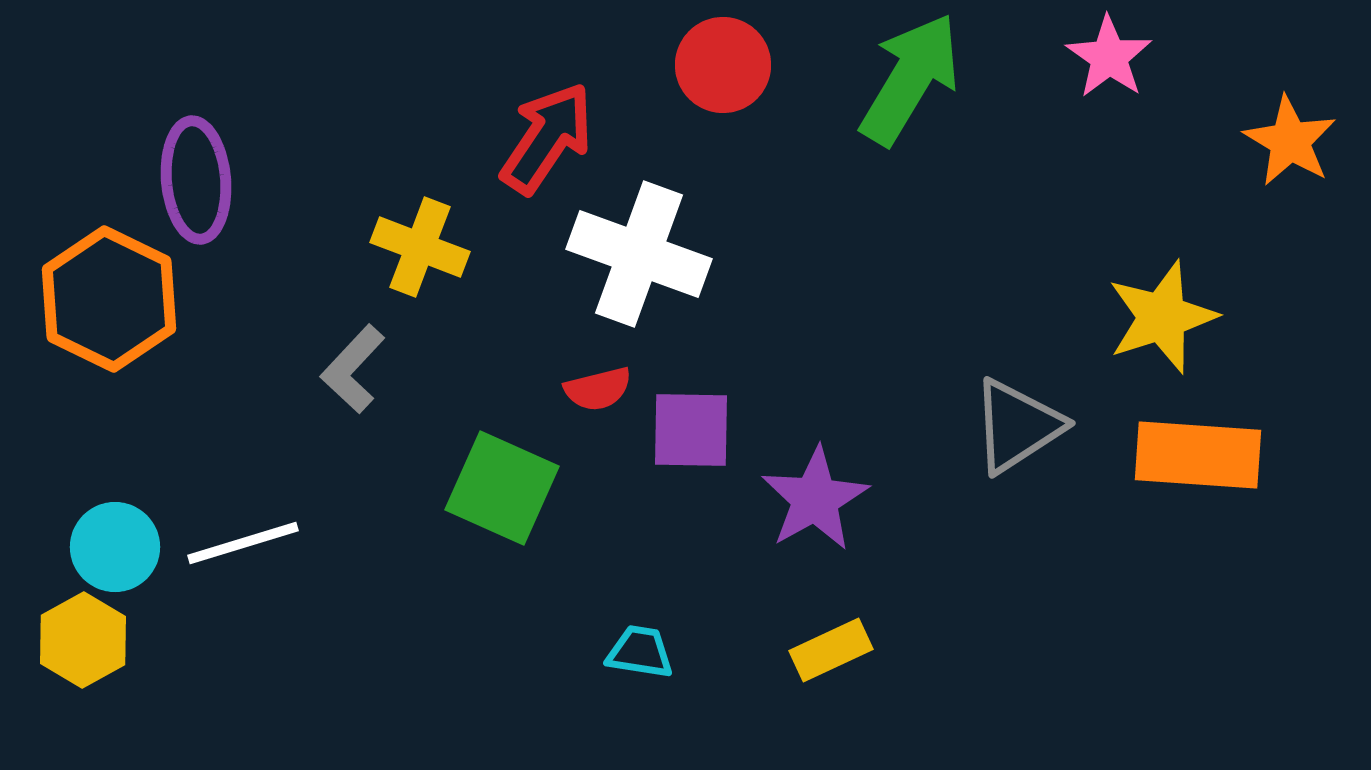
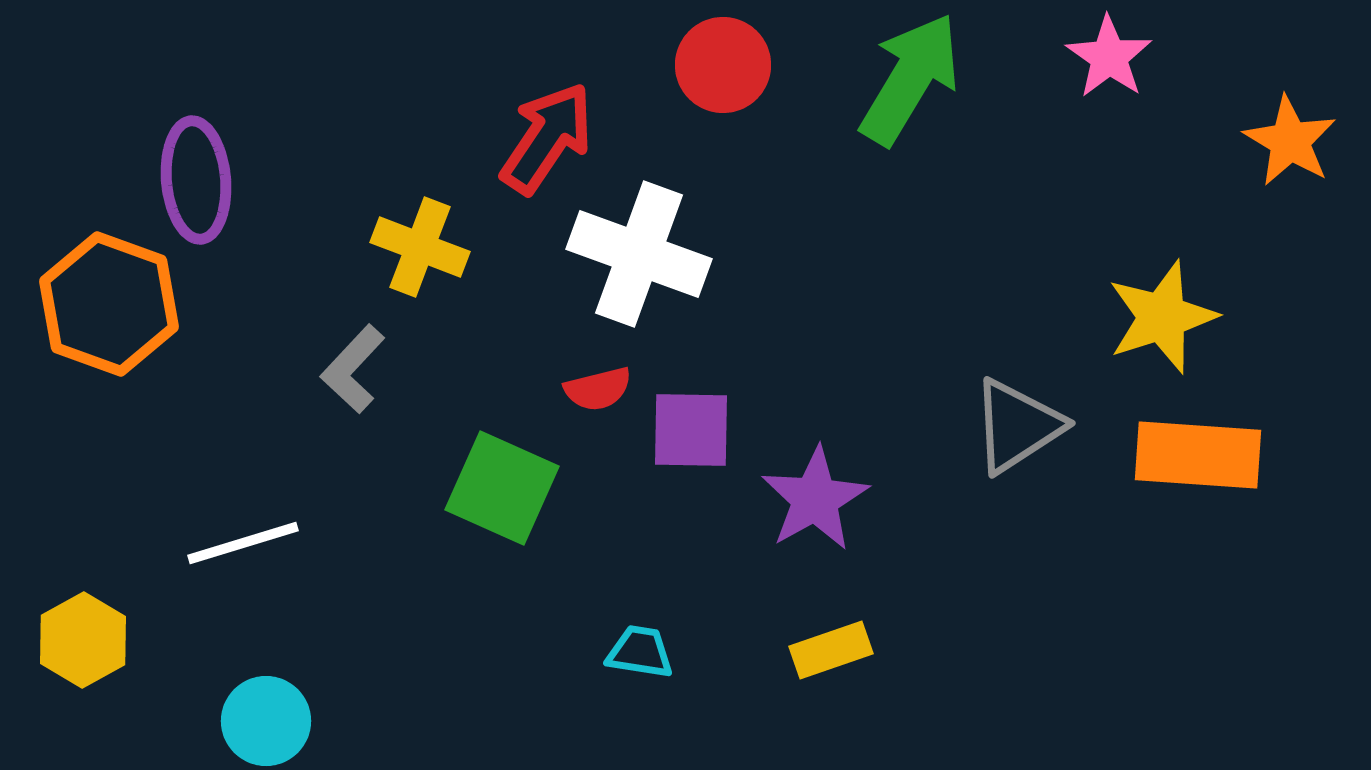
orange hexagon: moved 5 px down; rotated 6 degrees counterclockwise
cyan circle: moved 151 px right, 174 px down
yellow rectangle: rotated 6 degrees clockwise
